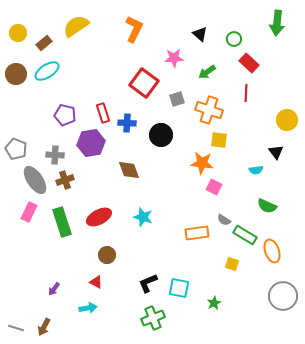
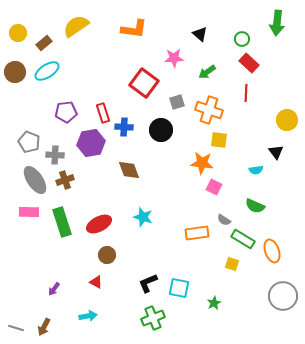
orange L-shape at (134, 29): rotated 72 degrees clockwise
green circle at (234, 39): moved 8 px right
brown circle at (16, 74): moved 1 px left, 2 px up
gray square at (177, 99): moved 3 px down
purple pentagon at (65, 115): moved 1 px right, 3 px up; rotated 20 degrees counterclockwise
blue cross at (127, 123): moved 3 px left, 4 px down
black circle at (161, 135): moved 5 px up
gray pentagon at (16, 149): moved 13 px right, 7 px up
green semicircle at (267, 206): moved 12 px left
pink rectangle at (29, 212): rotated 66 degrees clockwise
red ellipse at (99, 217): moved 7 px down
green rectangle at (245, 235): moved 2 px left, 4 px down
cyan arrow at (88, 308): moved 8 px down
